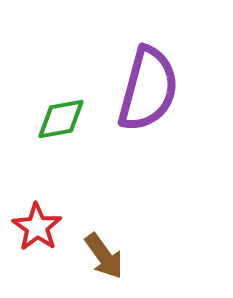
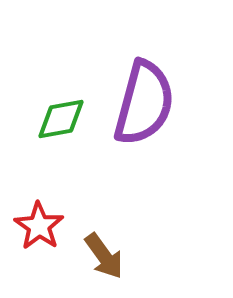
purple semicircle: moved 4 px left, 14 px down
red star: moved 2 px right, 1 px up
